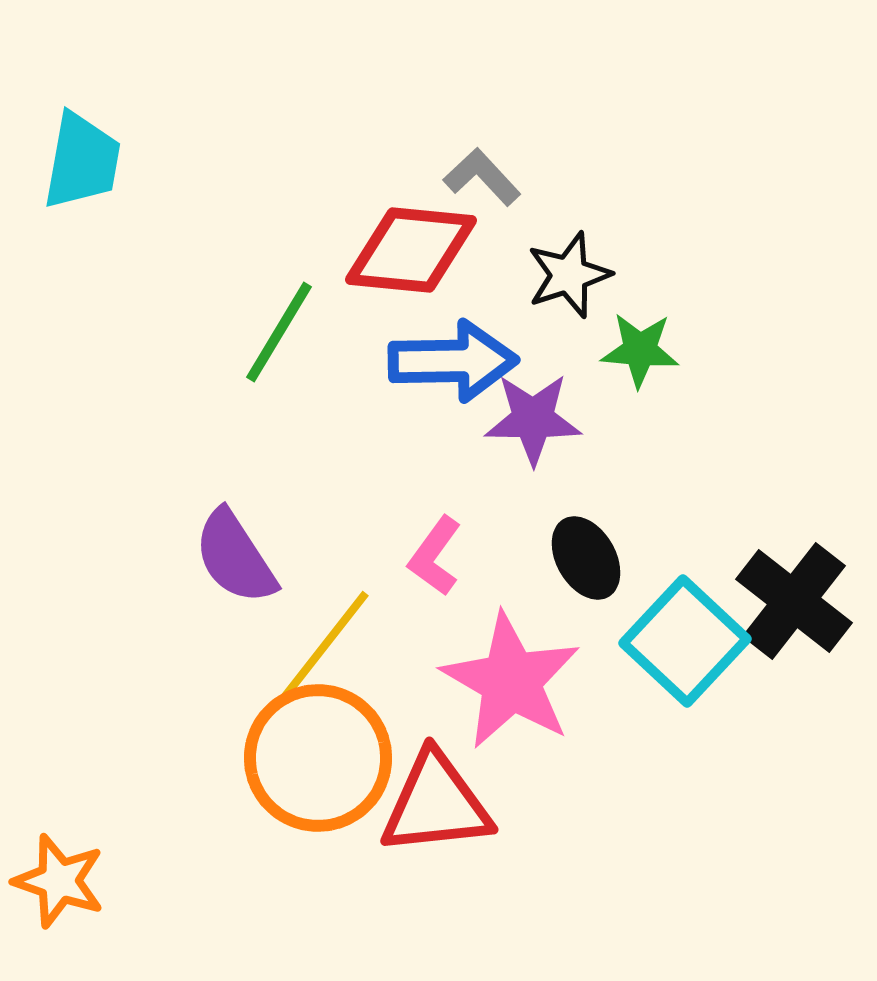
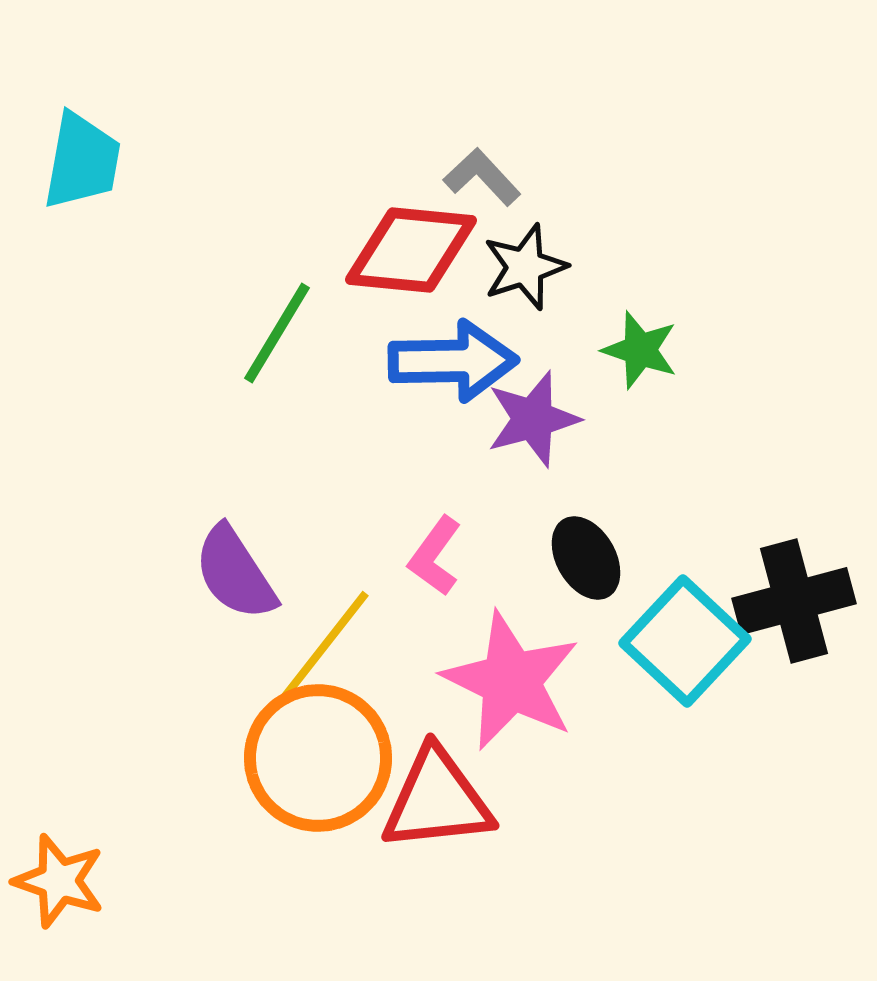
black star: moved 44 px left, 8 px up
green line: moved 2 px left, 1 px down
green star: rotated 14 degrees clockwise
purple star: rotated 16 degrees counterclockwise
purple semicircle: moved 16 px down
black cross: rotated 37 degrees clockwise
pink star: rotated 4 degrees counterclockwise
red triangle: moved 1 px right, 4 px up
